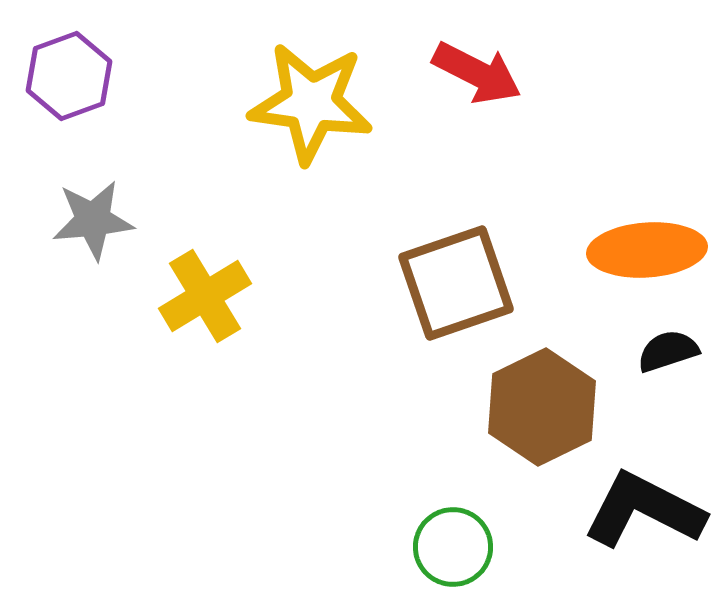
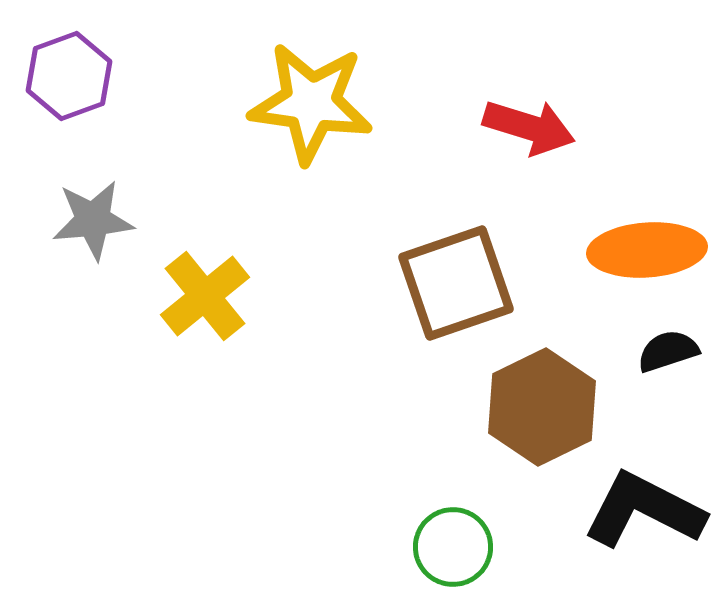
red arrow: moved 52 px right, 54 px down; rotated 10 degrees counterclockwise
yellow cross: rotated 8 degrees counterclockwise
